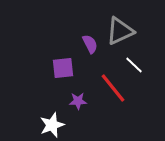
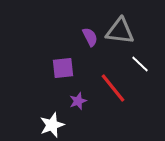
gray triangle: rotated 32 degrees clockwise
purple semicircle: moved 7 px up
white line: moved 6 px right, 1 px up
purple star: rotated 18 degrees counterclockwise
